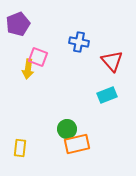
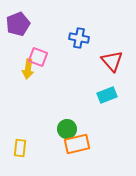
blue cross: moved 4 px up
